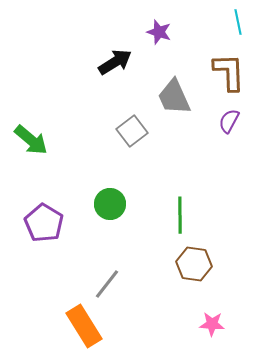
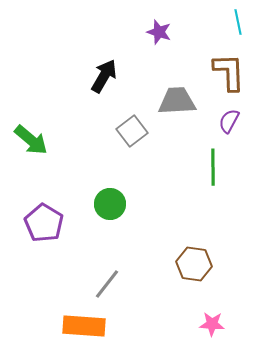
black arrow: moved 11 px left, 14 px down; rotated 28 degrees counterclockwise
gray trapezoid: moved 3 px right, 4 px down; rotated 111 degrees clockwise
green line: moved 33 px right, 48 px up
orange rectangle: rotated 54 degrees counterclockwise
